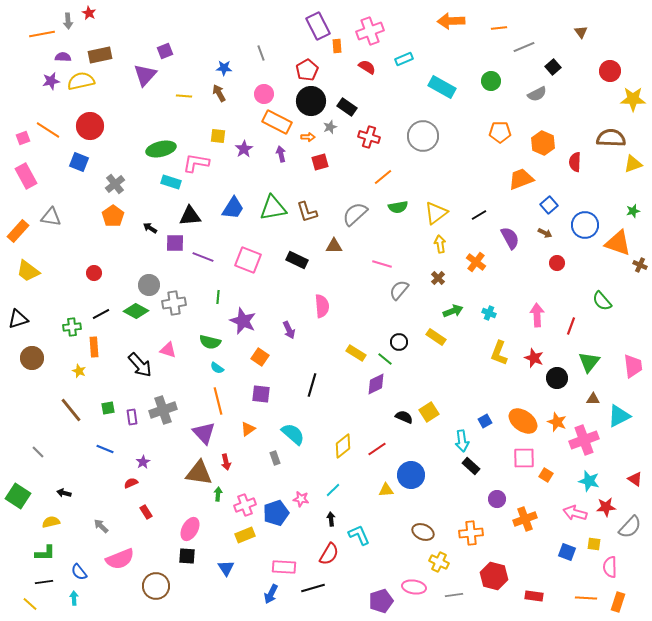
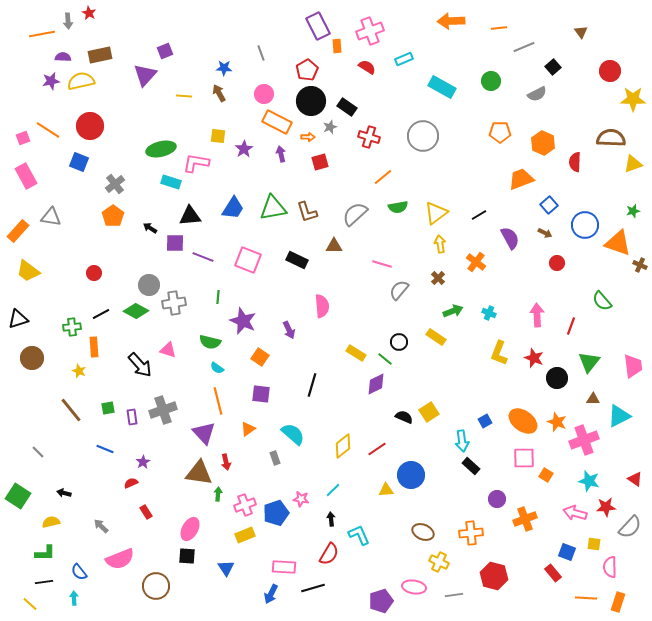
red rectangle at (534, 596): moved 19 px right, 23 px up; rotated 42 degrees clockwise
